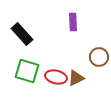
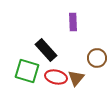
black rectangle: moved 24 px right, 16 px down
brown circle: moved 2 px left, 1 px down
brown triangle: rotated 24 degrees counterclockwise
